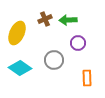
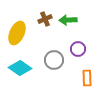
purple circle: moved 6 px down
